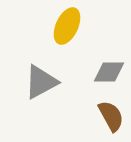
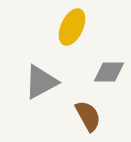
yellow ellipse: moved 5 px right, 1 px down
brown semicircle: moved 23 px left
